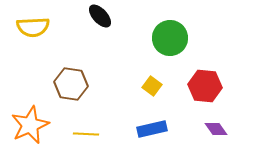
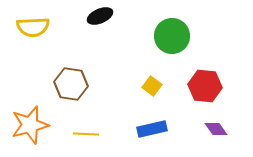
black ellipse: rotated 70 degrees counterclockwise
green circle: moved 2 px right, 2 px up
orange star: rotated 9 degrees clockwise
